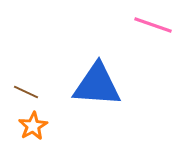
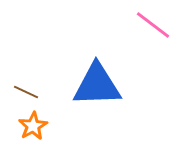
pink line: rotated 18 degrees clockwise
blue triangle: rotated 6 degrees counterclockwise
